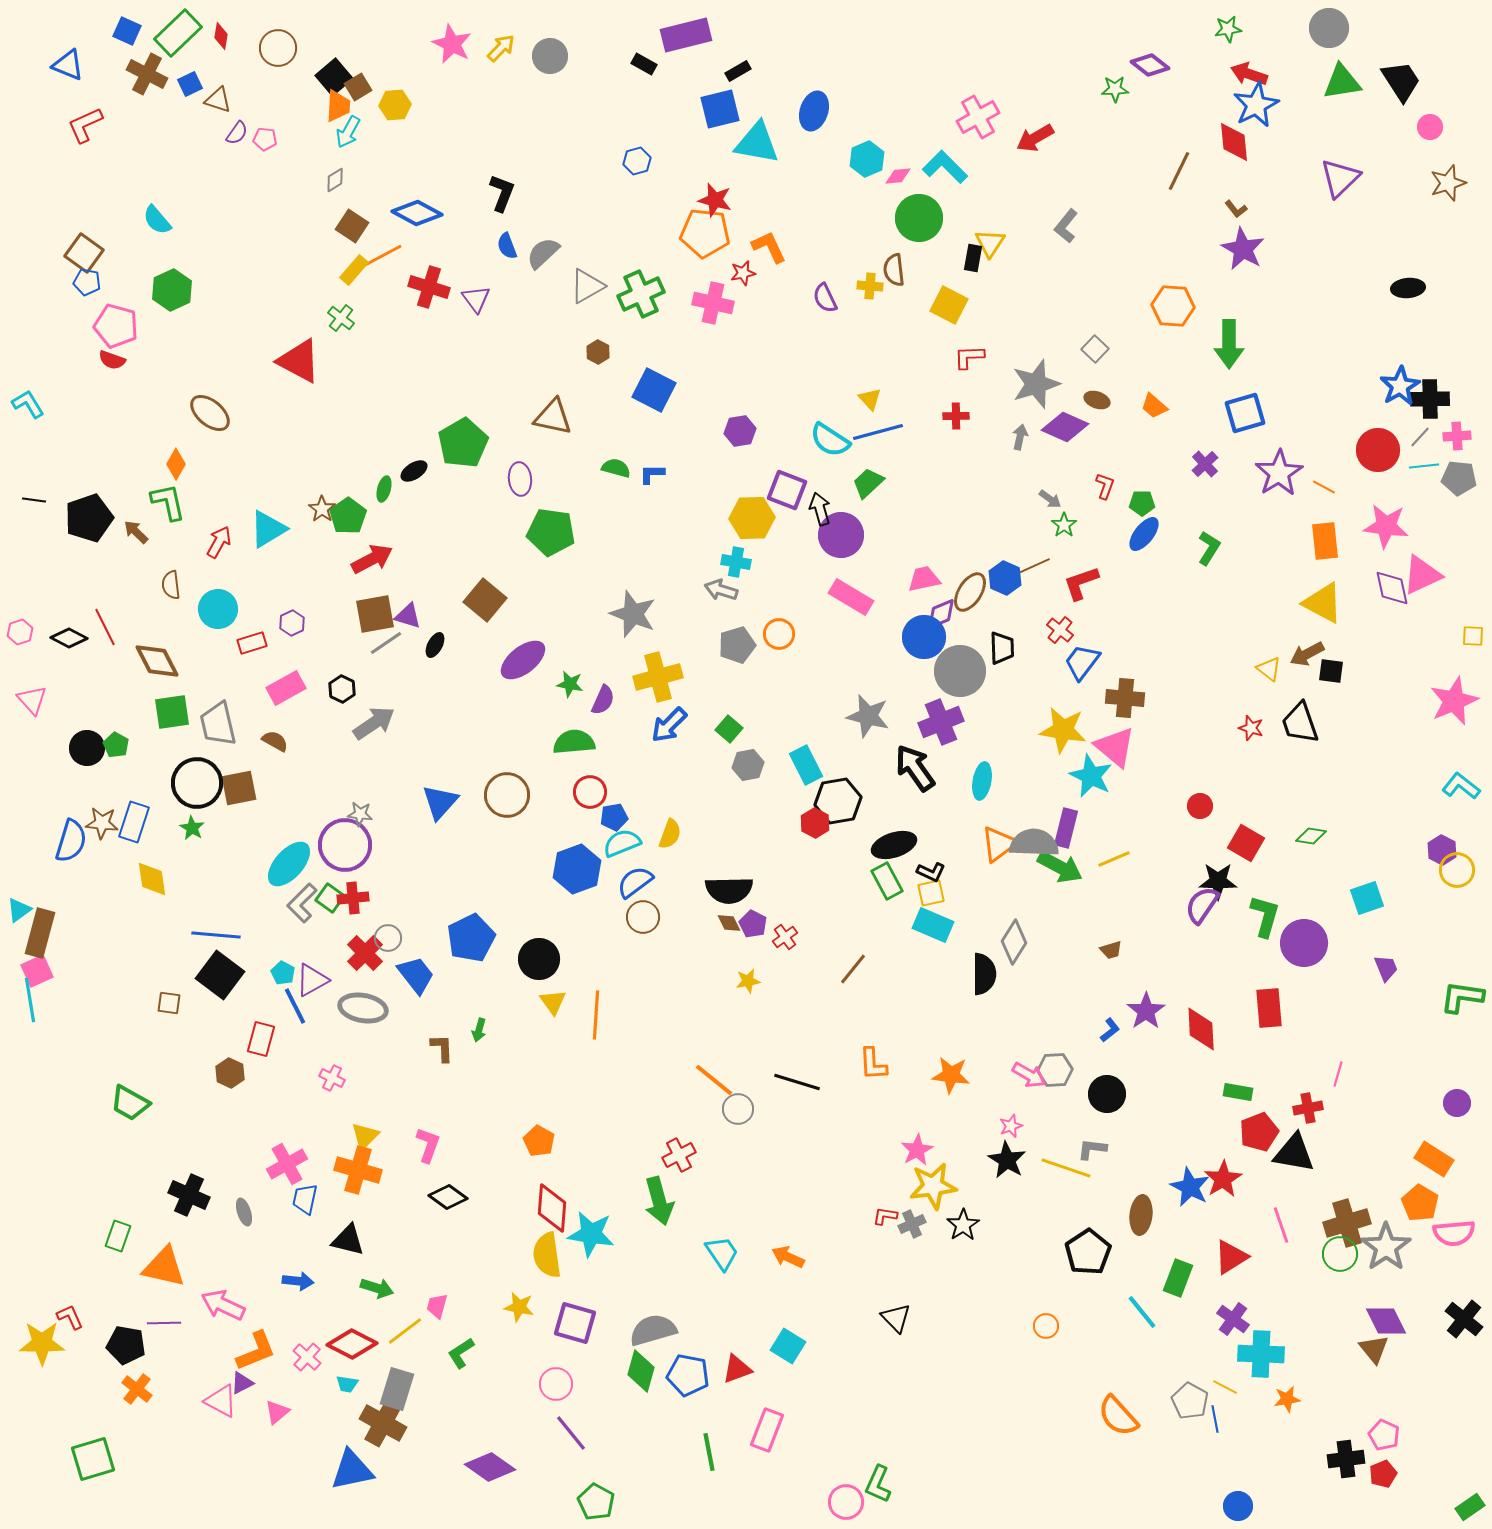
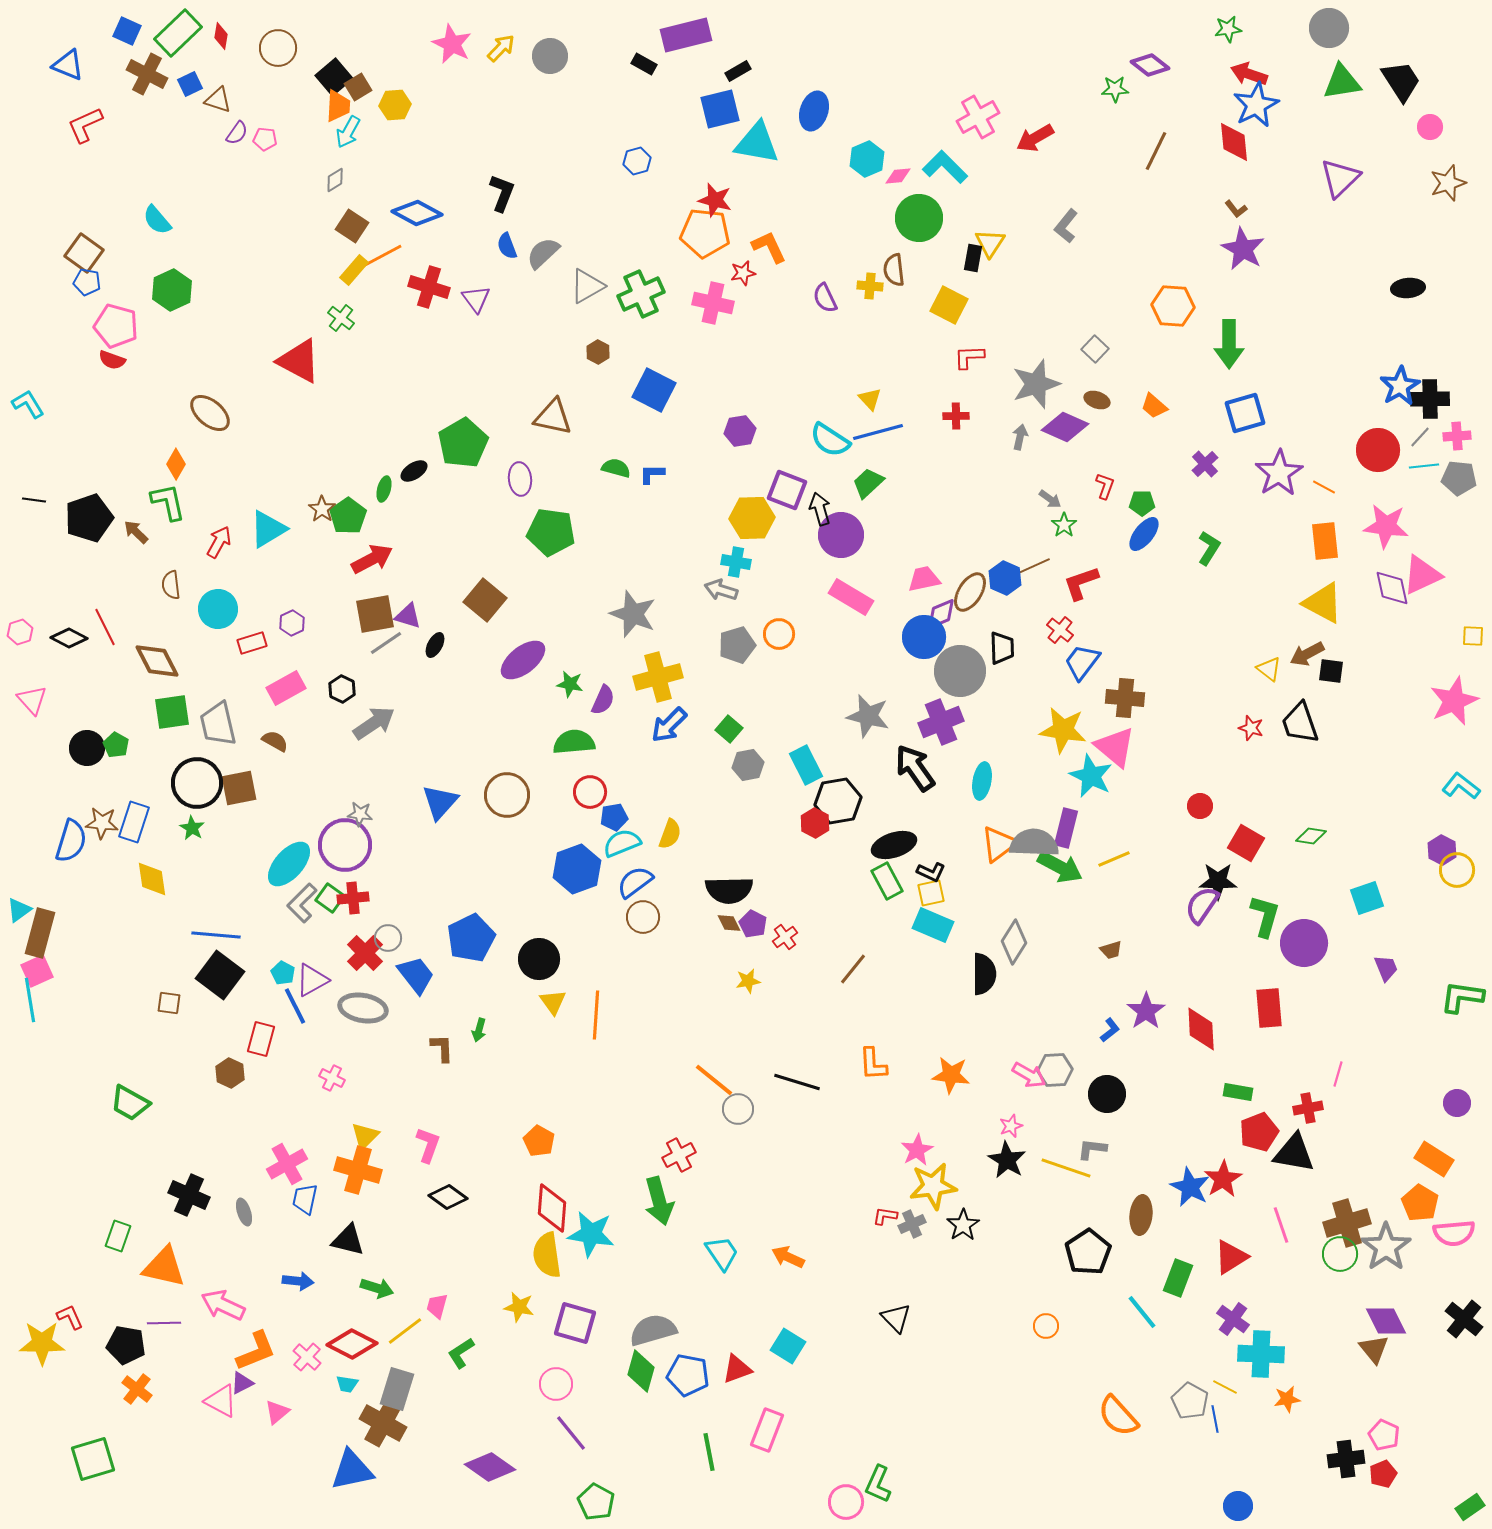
brown line at (1179, 171): moved 23 px left, 20 px up
